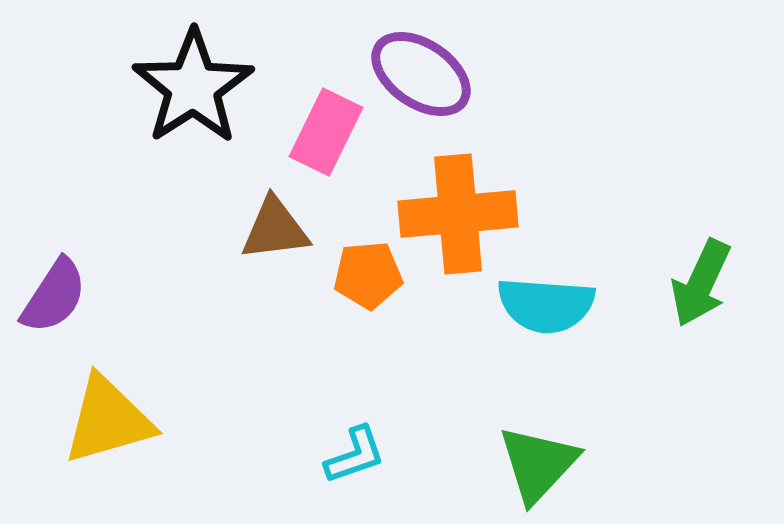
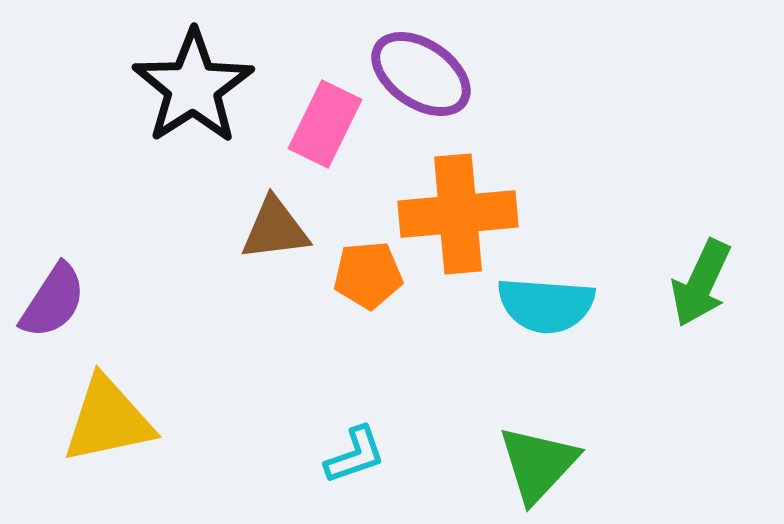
pink rectangle: moved 1 px left, 8 px up
purple semicircle: moved 1 px left, 5 px down
yellow triangle: rotated 4 degrees clockwise
